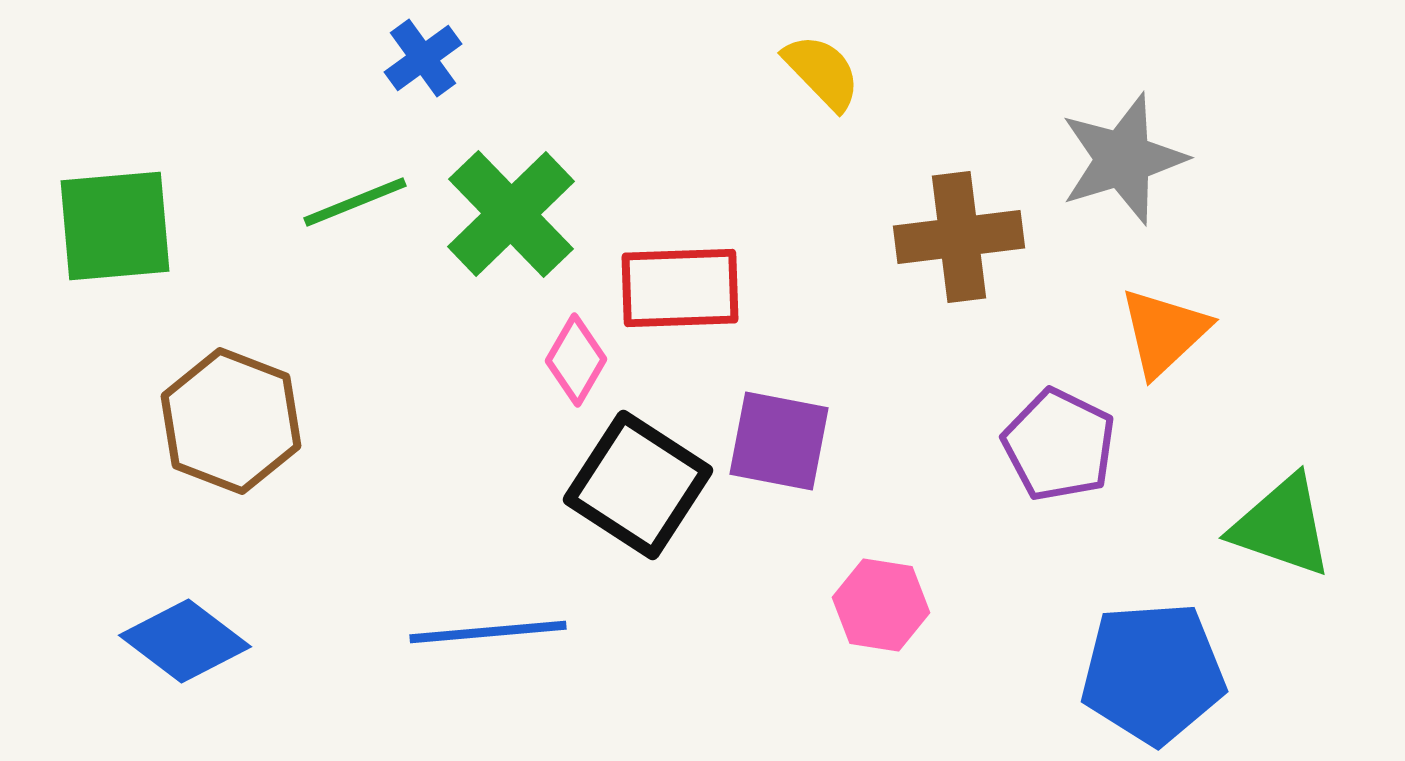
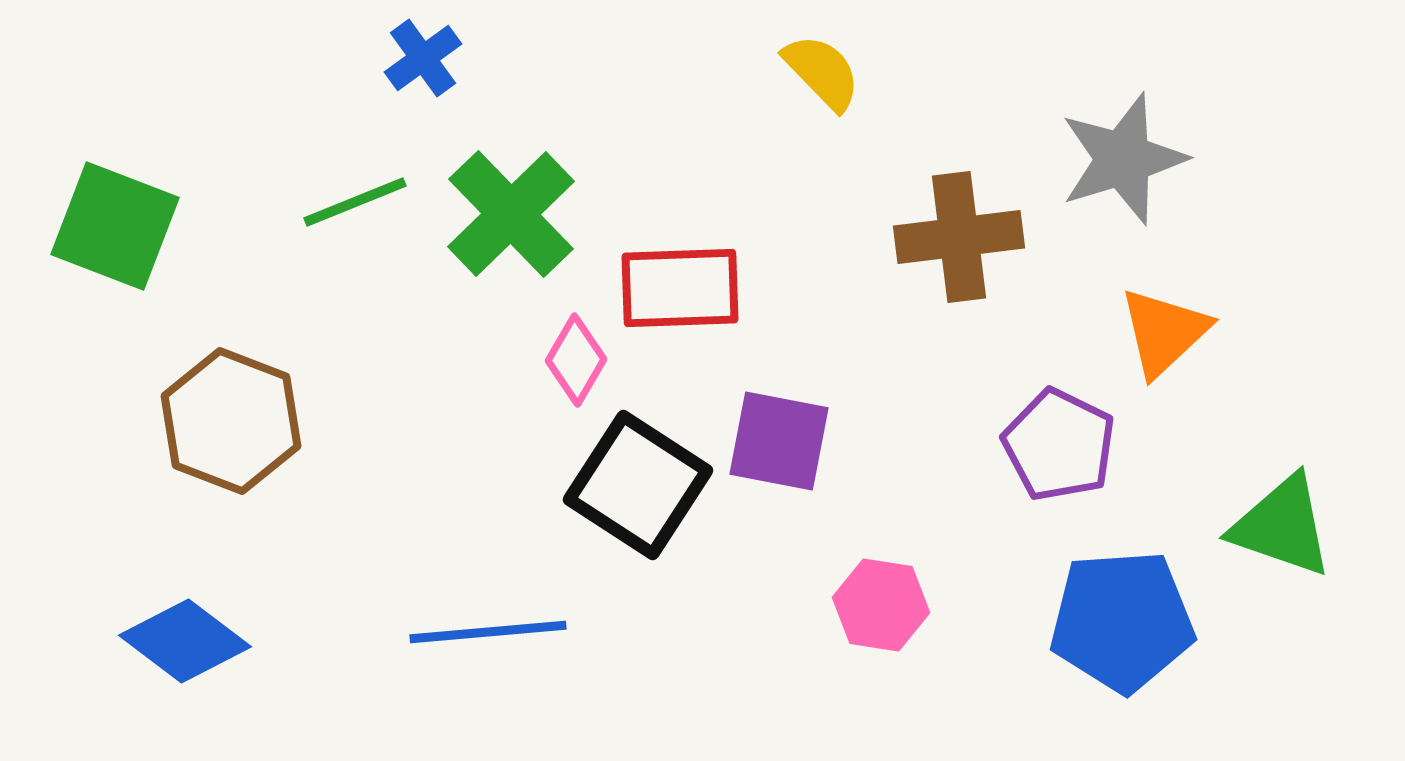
green square: rotated 26 degrees clockwise
blue pentagon: moved 31 px left, 52 px up
